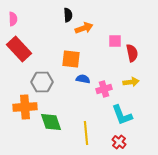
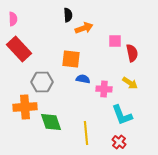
yellow arrow: moved 1 px left, 1 px down; rotated 42 degrees clockwise
pink cross: rotated 21 degrees clockwise
